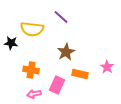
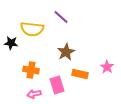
pink rectangle: rotated 42 degrees counterclockwise
